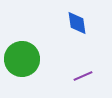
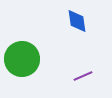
blue diamond: moved 2 px up
